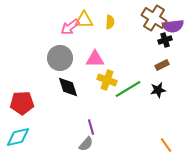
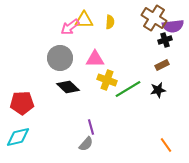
black diamond: rotated 30 degrees counterclockwise
